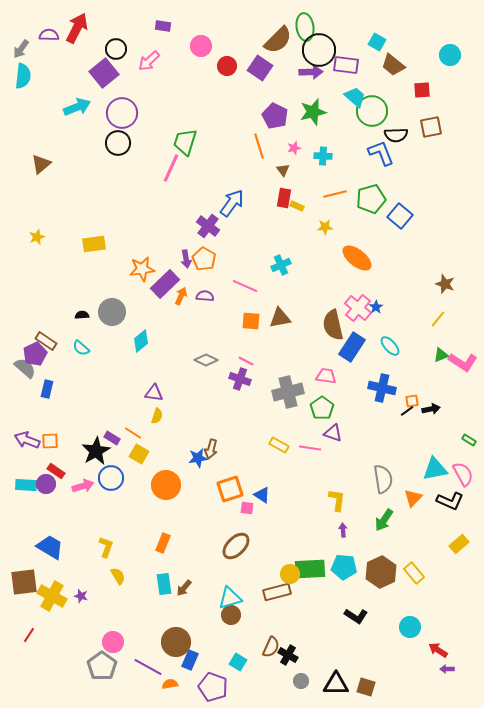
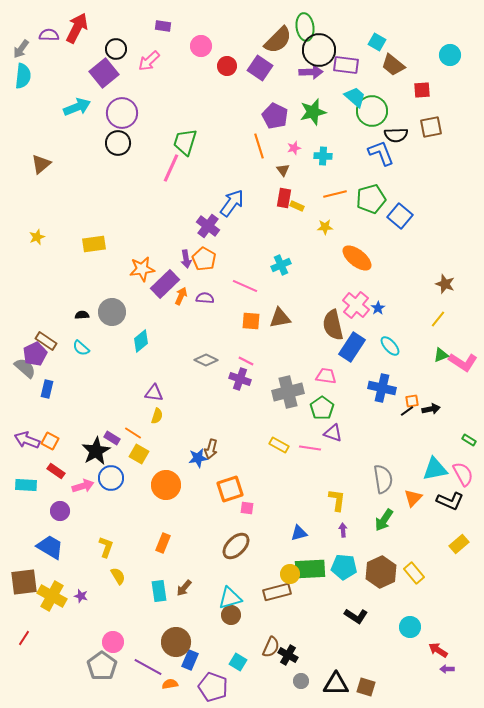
purple semicircle at (205, 296): moved 2 px down
blue star at (376, 307): moved 2 px right, 1 px down
pink cross at (358, 308): moved 2 px left, 3 px up
orange square at (50, 441): rotated 30 degrees clockwise
purple circle at (46, 484): moved 14 px right, 27 px down
blue triangle at (262, 495): moved 37 px right, 38 px down; rotated 48 degrees counterclockwise
cyan rectangle at (164, 584): moved 5 px left, 7 px down
red line at (29, 635): moved 5 px left, 3 px down
